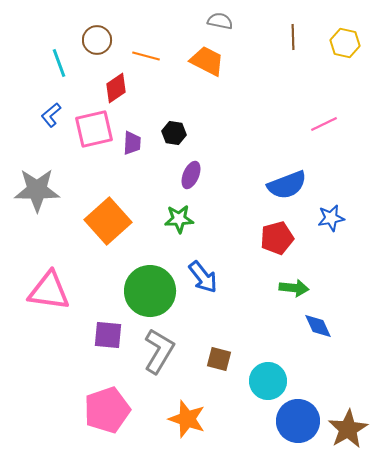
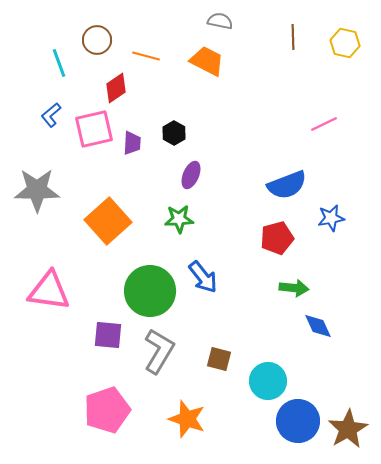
black hexagon: rotated 20 degrees clockwise
